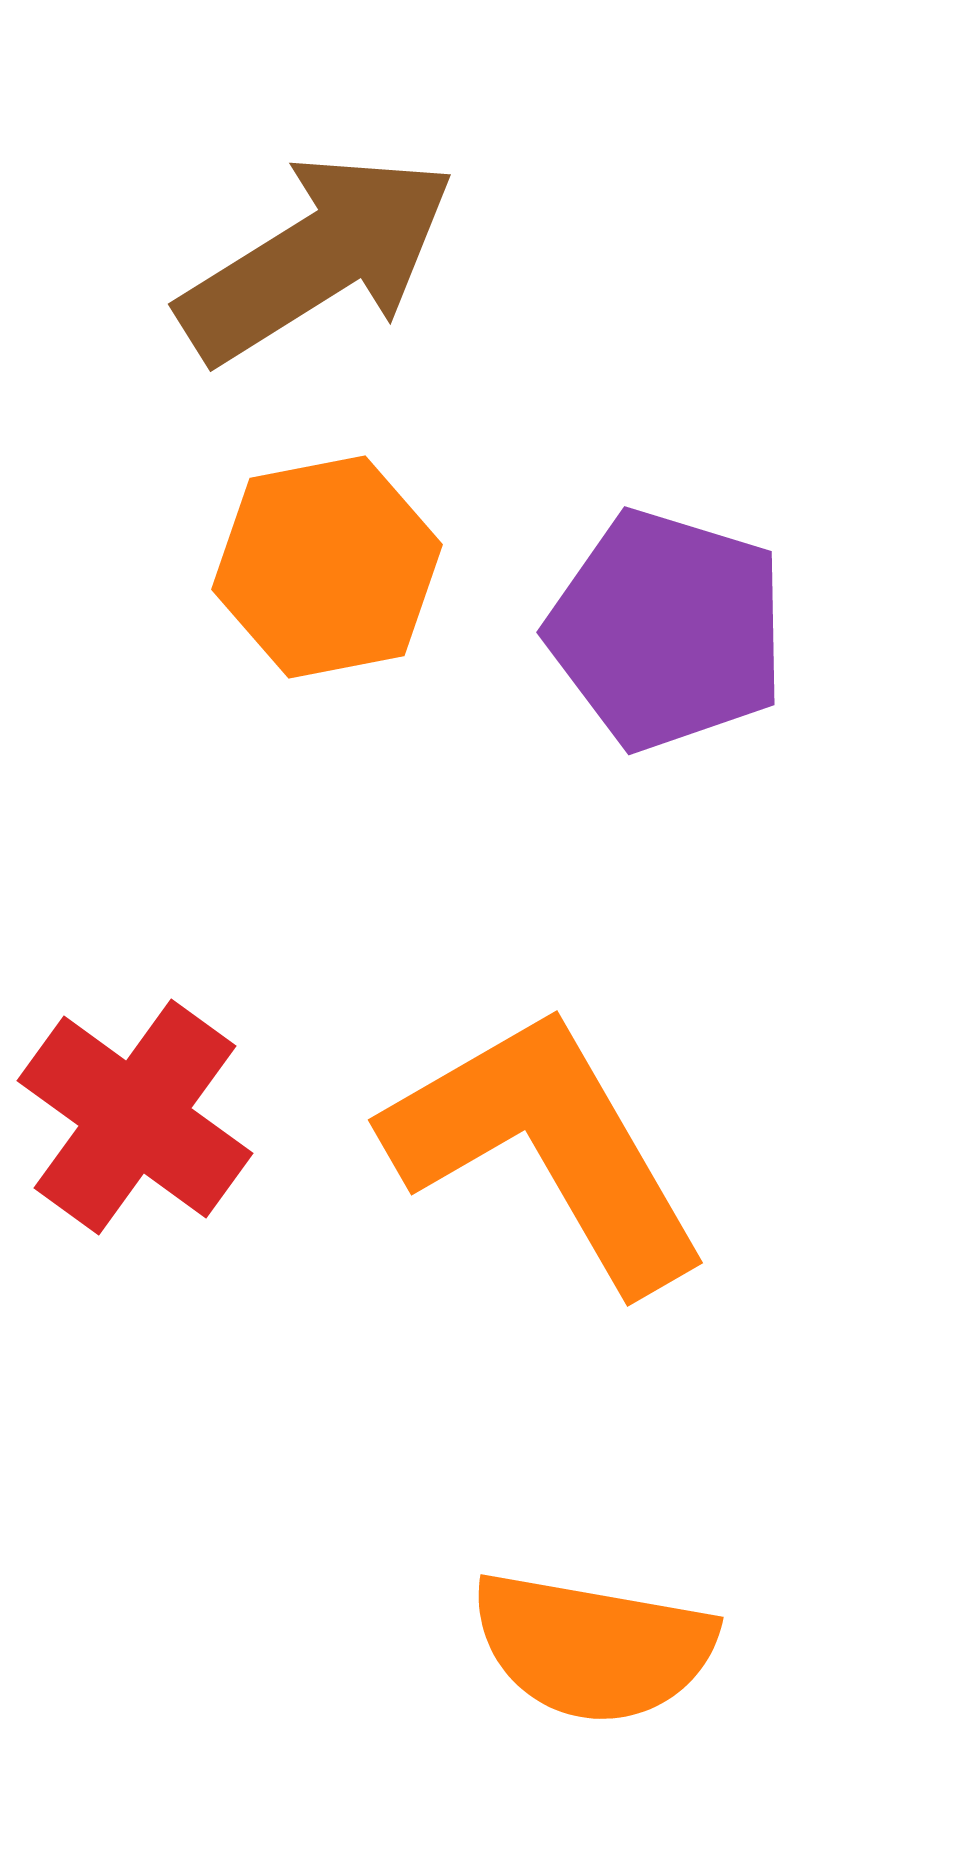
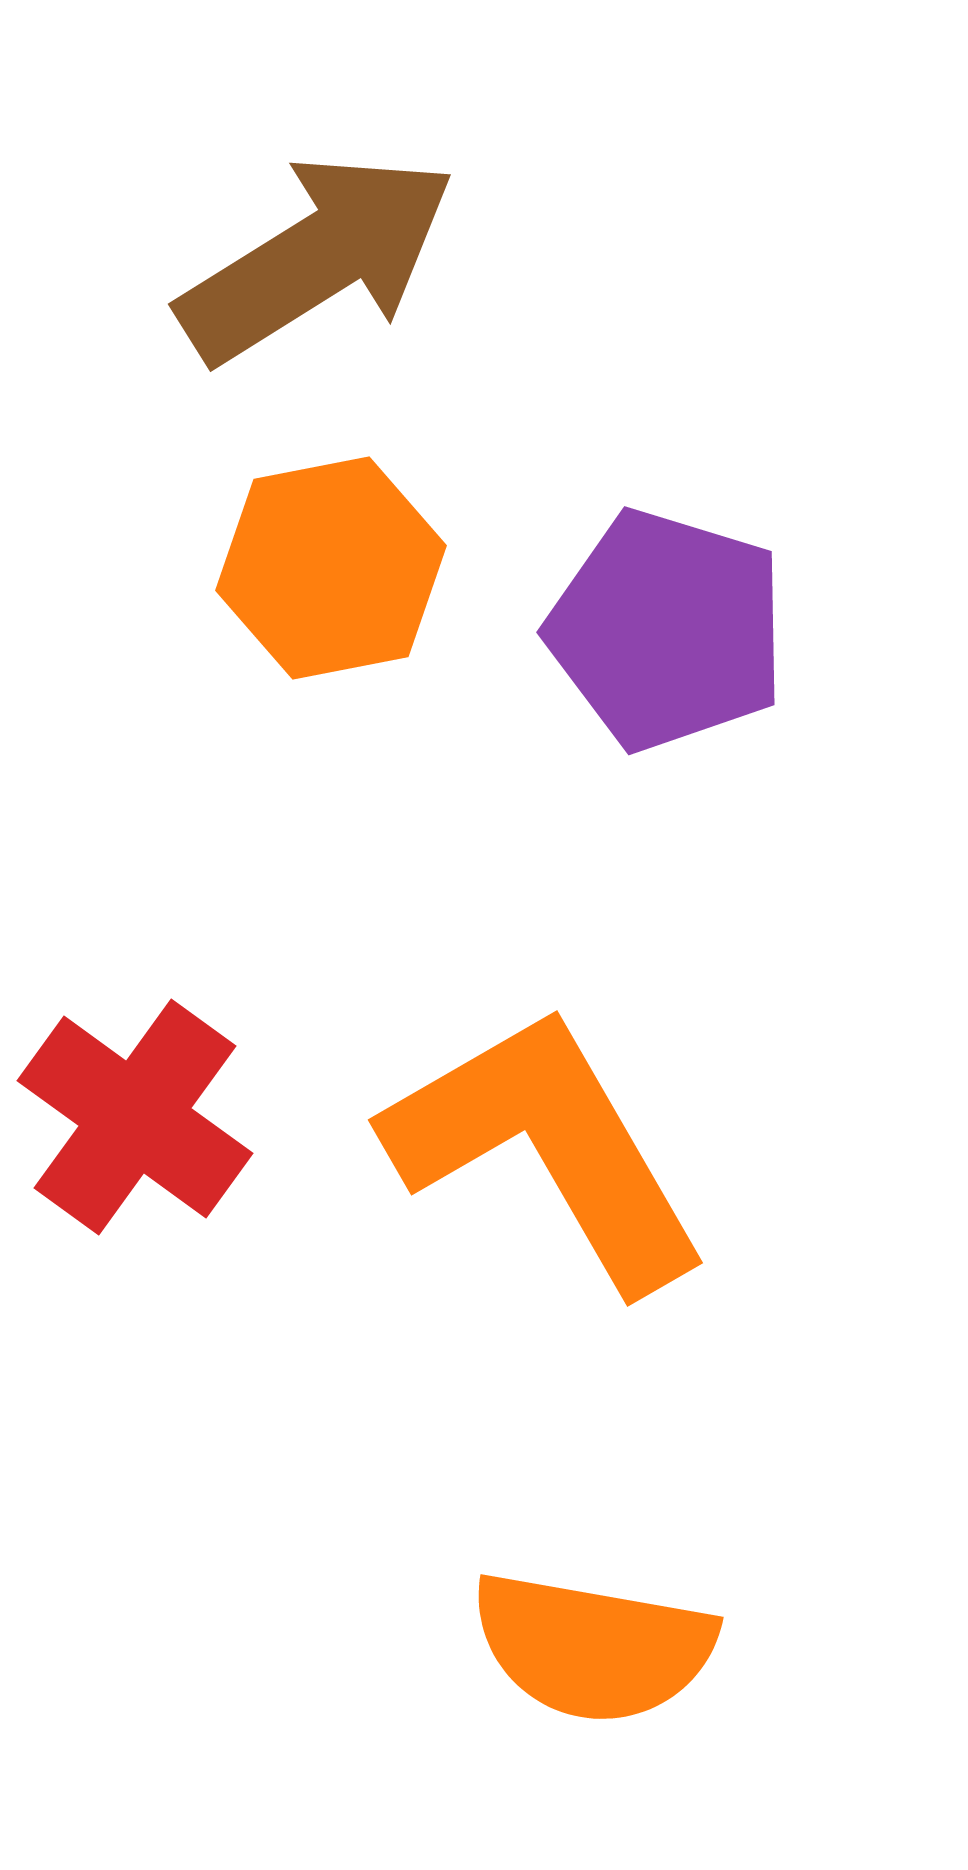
orange hexagon: moved 4 px right, 1 px down
